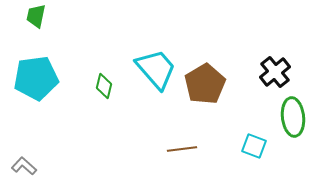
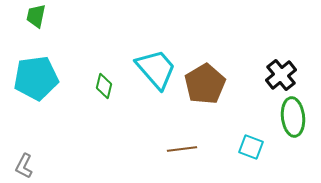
black cross: moved 6 px right, 3 px down
cyan square: moved 3 px left, 1 px down
gray L-shape: rotated 105 degrees counterclockwise
